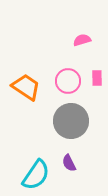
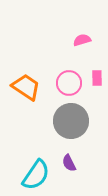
pink circle: moved 1 px right, 2 px down
